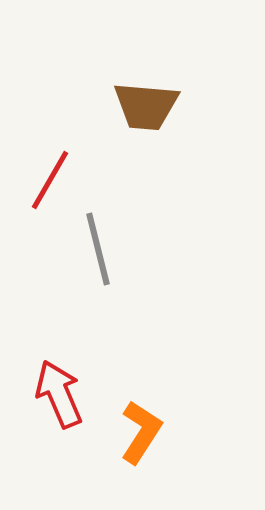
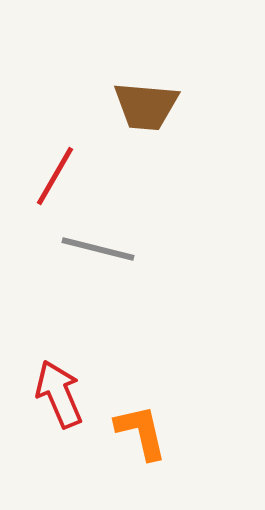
red line: moved 5 px right, 4 px up
gray line: rotated 62 degrees counterclockwise
orange L-shape: rotated 46 degrees counterclockwise
